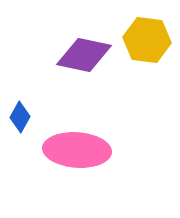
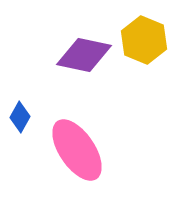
yellow hexagon: moved 3 px left; rotated 15 degrees clockwise
pink ellipse: rotated 52 degrees clockwise
